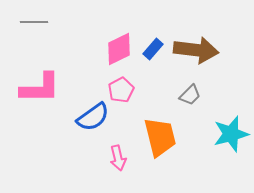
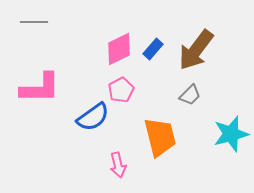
brown arrow: rotated 120 degrees clockwise
pink arrow: moved 7 px down
